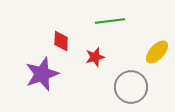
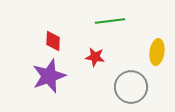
red diamond: moved 8 px left
yellow ellipse: rotated 35 degrees counterclockwise
red star: rotated 24 degrees clockwise
purple star: moved 7 px right, 2 px down
